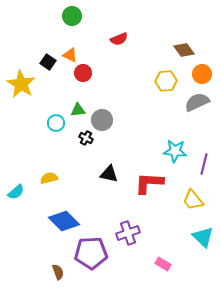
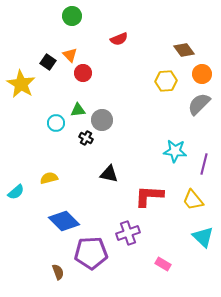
orange triangle: rotated 21 degrees clockwise
gray semicircle: moved 2 px right, 2 px down; rotated 20 degrees counterclockwise
red L-shape: moved 13 px down
